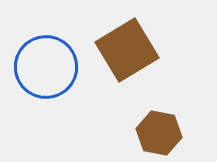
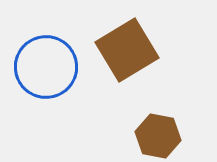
brown hexagon: moved 1 px left, 3 px down
